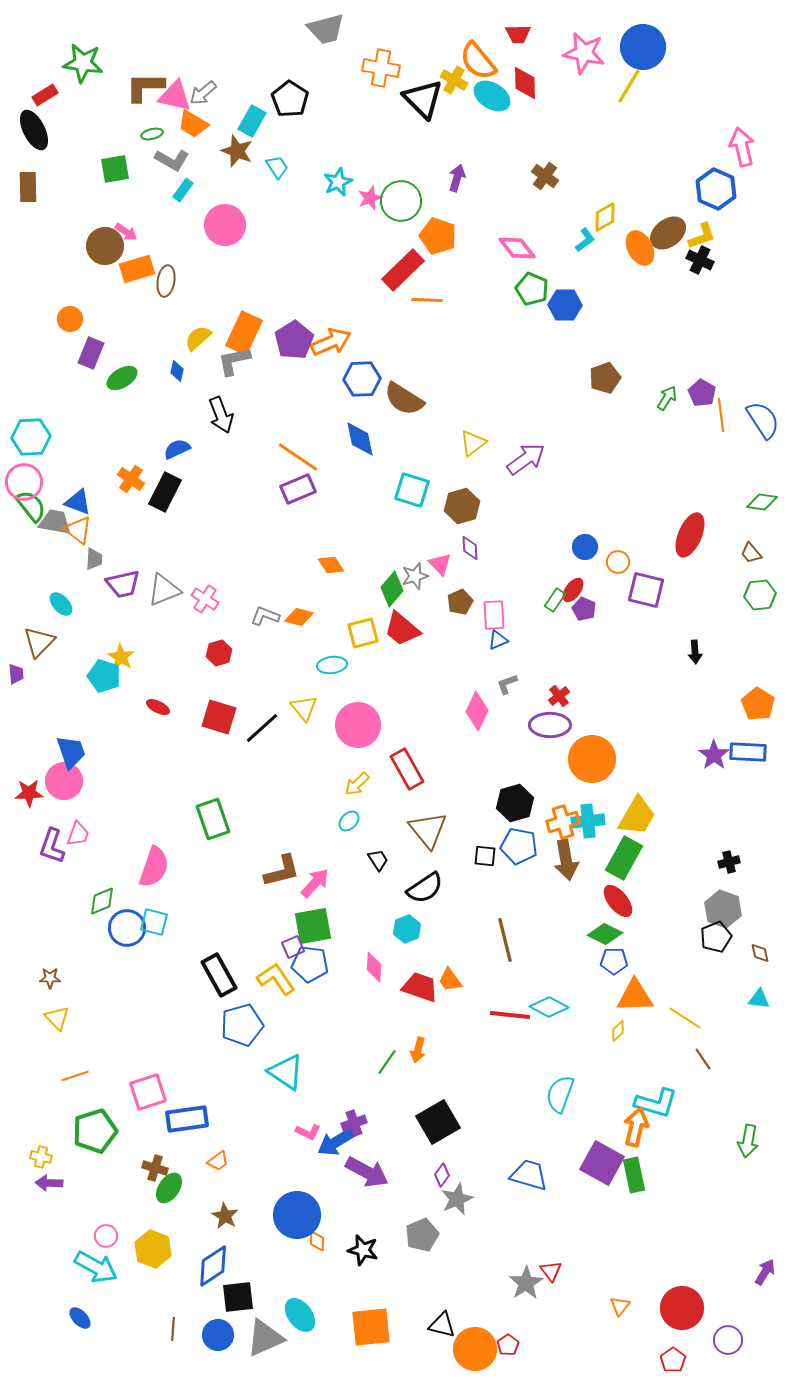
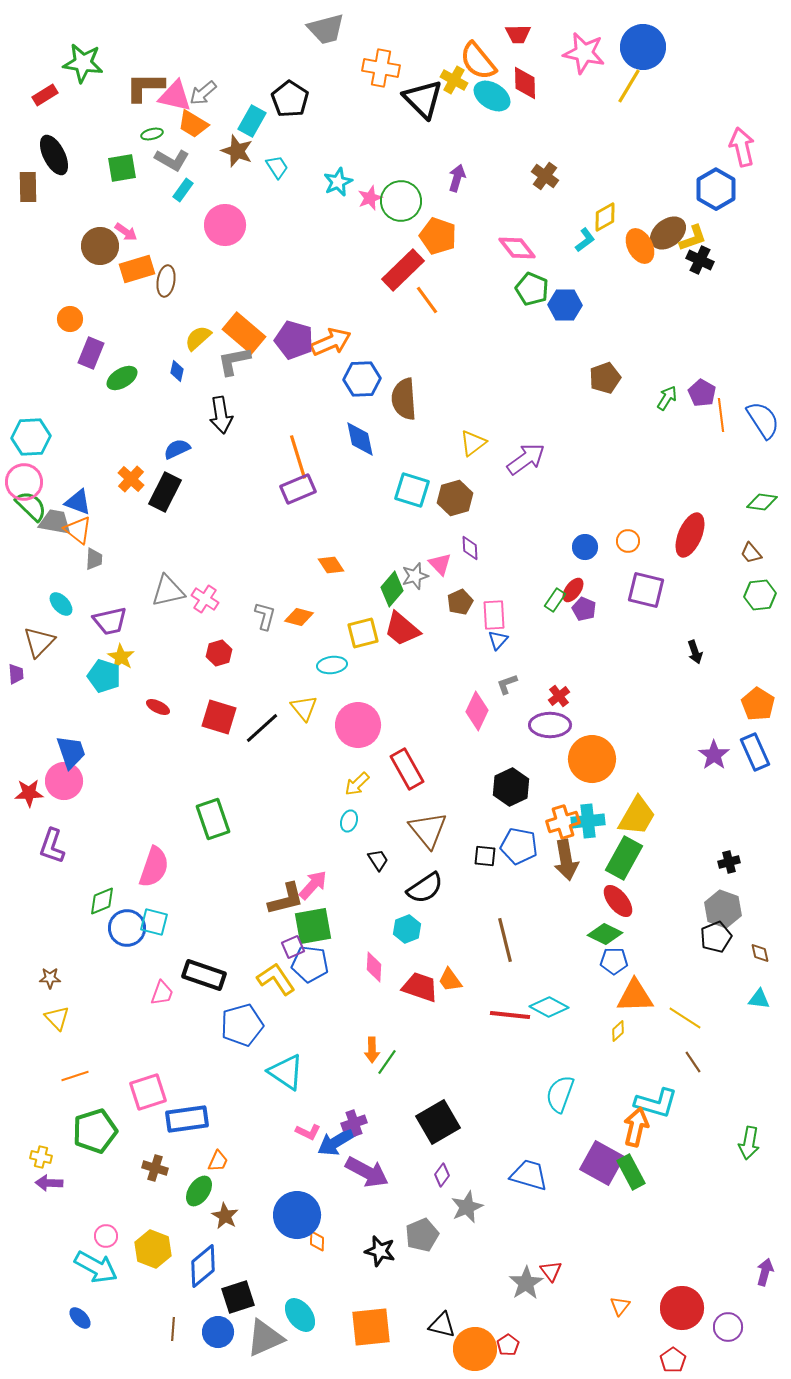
black ellipse at (34, 130): moved 20 px right, 25 px down
green square at (115, 169): moved 7 px right, 1 px up
blue hexagon at (716, 189): rotated 6 degrees clockwise
yellow L-shape at (702, 236): moved 9 px left, 2 px down
brown circle at (105, 246): moved 5 px left
orange ellipse at (640, 248): moved 2 px up
orange line at (427, 300): rotated 52 degrees clockwise
orange rectangle at (244, 333): rotated 75 degrees counterclockwise
purple pentagon at (294, 340): rotated 24 degrees counterclockwise
brown semicircle at (404, 399): rotated 54 degrees clockwise
black arrow at (221, 415): rotated 12 degrees clockwise
orange line at (298, 457): rotated 39 degrees clockwise
orange cross at (131, 479): rotated 8 degrees clockwise
green semicircle at (31, 506): rotated 8 degrees counterclockwise
brown hexagon at (462, 506): moved 7 px left, 8 px up
orange circle at (618, 562): moved 10 px right, 21 px up
purple trapezoid at (123, 584): moved 13 px left, 37 px down
gray triangle at (164, 590): moved 4 px right, 1 px down; rotated 9 degrees clockwise
gray L-shape at (265, 616): rotated 84 degrees clockwise
blue triangle at (498, 640): rotated 25 degrees counterclockwise
black arrow at (695, 652): rotated 15 degrees counterclockwise
blue rectangle at (748, 752): moved 7 px right; rotated 63 degrees clockwise
black hexagon at (515, 803): moved 4 px left, 16 px up; rotated 9 degrees counterclockwise
cyan ellipse at (349, 821): rotated 25 degrees counterclockwise
pink trapezoid at (78, 834): moved 84 px right, 159 px down
brown L-shape at (282, 871): moved 4 px right, 28 px down
pink arrow at (315, 883): moved 2 px left, 2 px down
black rectangle at (219, 975): moved 15 px left; rotated 42 degrees counterclockwise
orange arrow at (418, 1050): moved 46 px left; rotated 15 degrees counterclockwise
brown line at (703, 1059): moved 10 px left, 3 px down
green arrow at (748, 1141): moved 1 px right, 2 px down
orange trapezoid at (218, 1161): rotated 30 degrees counterclockwise
green rectangle at (634, 1175): moved 3 px left, 3 px up; rotated 16 degrees counterclockwise
green ellipse at (169, 1188): moved 30 px right, 3 px down
gray star at (457, 1199): moved 10 px right, 8 px down
black star at (363, 1250): moved 17 px right, 1 px down
blue diamond at (213, 1266): moved 10 px left; rotated 6 degrees counterclockwise
purple arrow at (765, 1272): rotated 16 degrees counterclockwise
black square at (238, 1297): rotated 12 degrees counterclockwise
blue circle at (218, 1335): moved 3 px up
purple circle at (728, 1340): moved 13 px up
